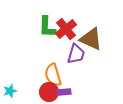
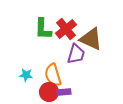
green L-shape: moved 4 px left, 2 px down
cyan star: moved 16 px right, 16 px up; rotated 24 degrees clockwise
